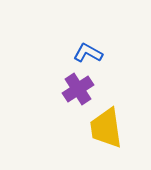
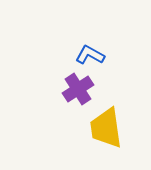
blue L-shape: moved 2 px right, 2 px down
